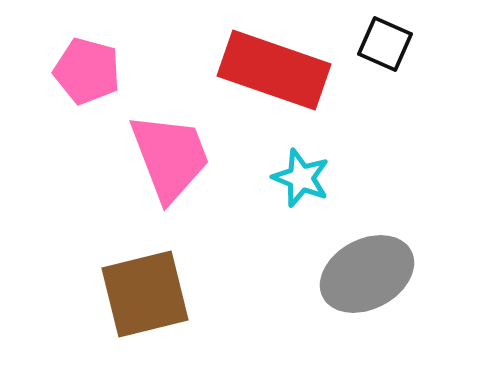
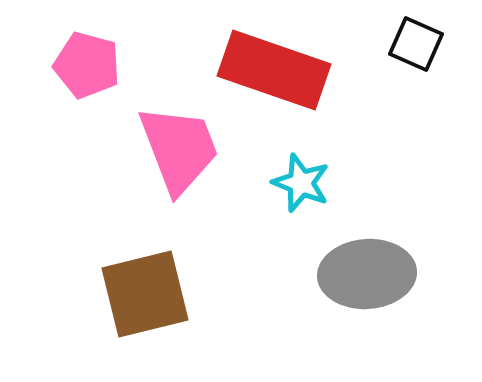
black square: moved 31 px right
pink pentagon: moved 6 px up
pink trapezoid: moved 9 px right, 8 px up
cyan star: moved 5 px down
gray ellipse: rotated 24 degrees clockwise
